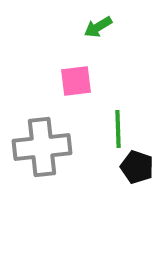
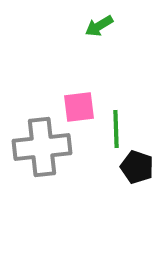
green arrow: moved 1 px right, 1 px up
pink square: moved 3 px right, 26 px down
green line: moved 2 px left
